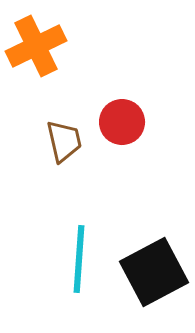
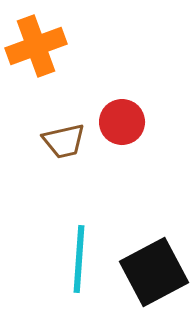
orange cross: rotated 6 degrees clockwise
brown trapezoid: rotated 90 degrees clockwise
